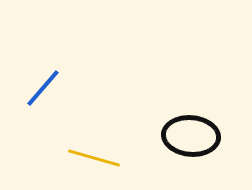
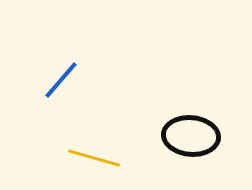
blue line: moved 18 px right, 8 px up
